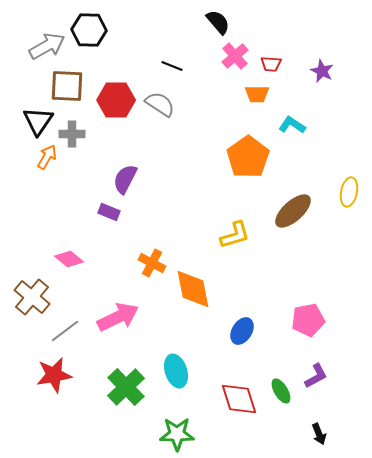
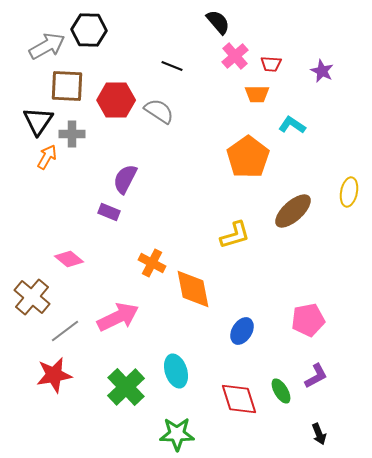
gray semicircle: moved 1 px left, 7 px down
